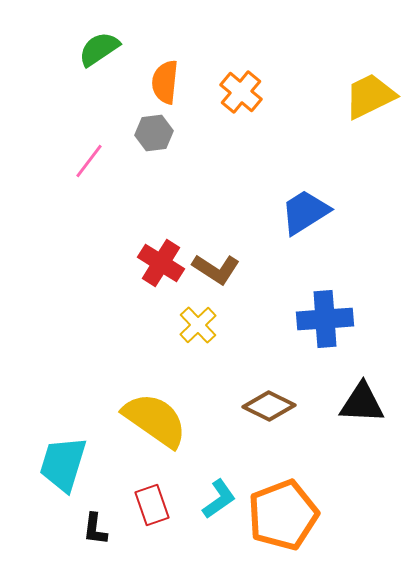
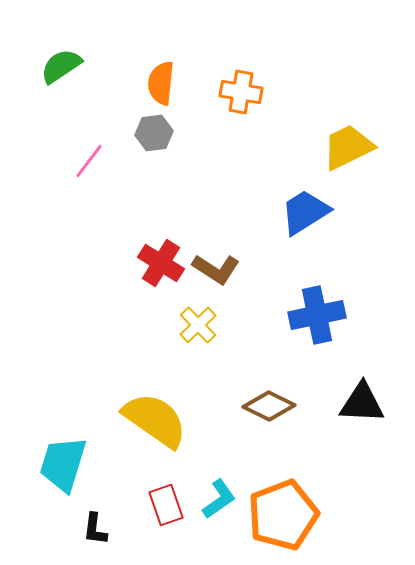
green semicircle: moved 38 px left, 17 px down
orange semicircle: moved 4 px left, 1 px down
orange cross: rotated 30 degrees counterclockwise
yellow trapezoid: moved 22 px left, 51 px down
blue cross: moved 8 px left, 4 px up; rotated 8 degrees counterclockwise
red rectangle: moved 14 px right
